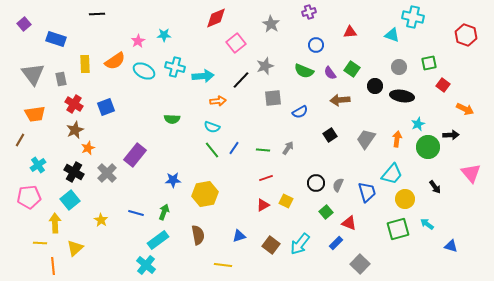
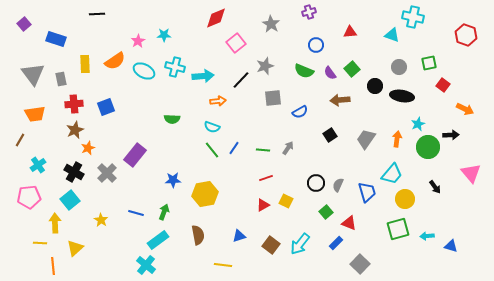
green square at (352, 69): rotated 14 degrees clockwise
red cross at (74, 104): rotated 36 degrees counterclockwise
cyan arrow at (427, 224): moved 12 px down; rotated 40 degrees counterclockwise
